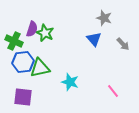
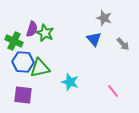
blue hexagon: rotated 10 degrees clockwise
purple square: moved 2 px up
